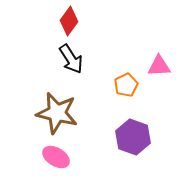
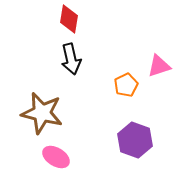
red diamond: moved 2 px up; rotated 28 degrees counterclockwise
black arrow: rotated 20 degrees clockwise
pink triangle: rotated 15 degrees counterclockwise
brown star: moved 15 px left
purple hexagon: moved 2 px right, 3 px down
